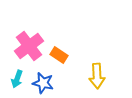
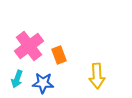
orange rectangle: rotated 36 degrees clockwise
blue star: rotated 10 degrees counterclockwise
